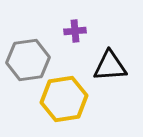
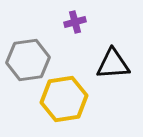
purple cross: moved 9 px up; rotated 10 degrees counterclockwise
black triangle: moved 3 px right, 2 px up
